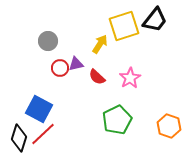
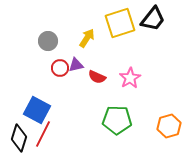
black trapezoid: moved 2 px left, 1 px up
yellow square: moved 4 px left, 3 px up
yellow arrow: moved 13 px left, 6 px up
purple triangle: moved 1 px down
red semicircle: rotated 18 degrees counterclockwise
blue square: moved 2 px left, 1 px down
green pentagon: rotated 28 degrees clockwise
orange hexagon: rotated 25 degrees clockwise
red line: rotated 20 degrees counterclockwise
